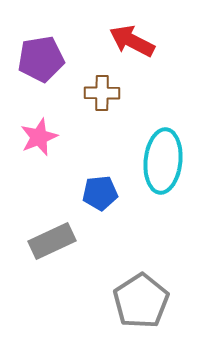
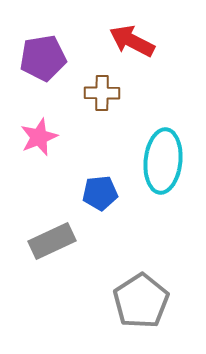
purple pentagon: moved 2 px right, 1 px up
